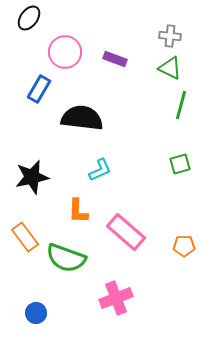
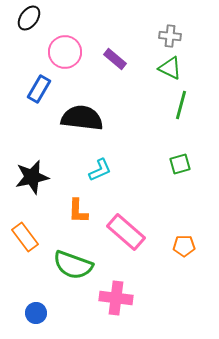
purple rectangle: rotated 20 degrees clockwise
green semicircle: moved 7 px right, 7 px down
pink cross: rotated 28 degrees clockwise
